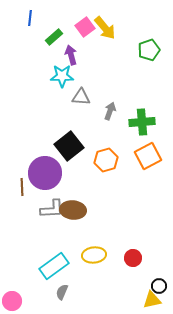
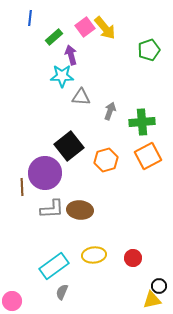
brown ellipse: moved 7 px right
